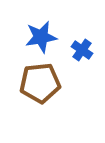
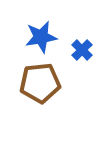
blue cross: rotated 10 degrees clockwise
